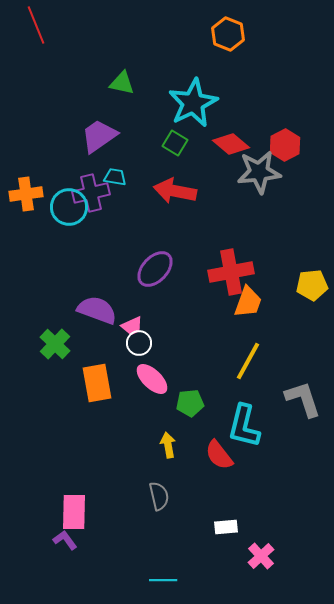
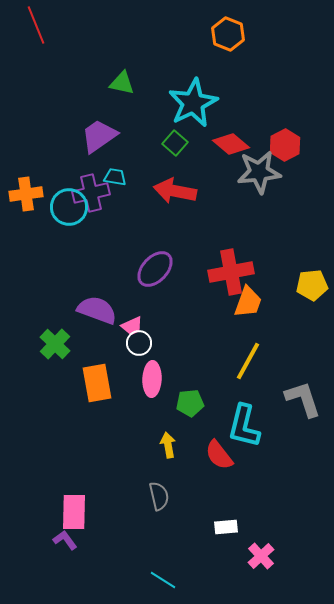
green square: rotated 10 degrees clockwise
pink ellipse: rotated 48 degrees clockwise
cyan line: rotated 32 degrees clockwise
